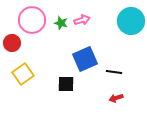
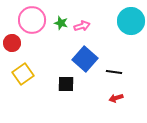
pink arrow: moved 6 px down
blue square: rotated 25 degrees counterclockwise
